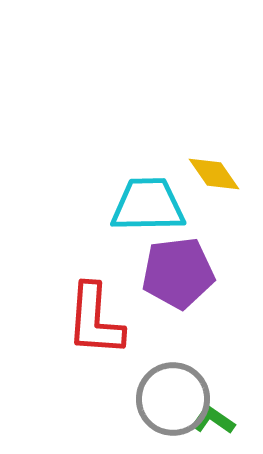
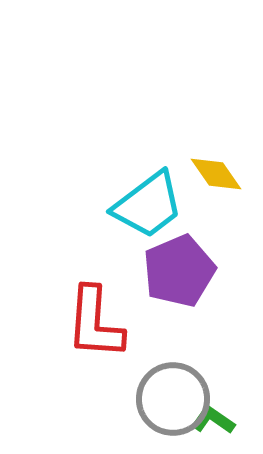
yellow diamond: moved 2 px right
cyan trapezoid: rotated 144 degrees clockwise
purple pentagon: moved 1 px right, 2 px up; rotated 16 degrees counterclockwise
red L-shape: moved 3 px down
